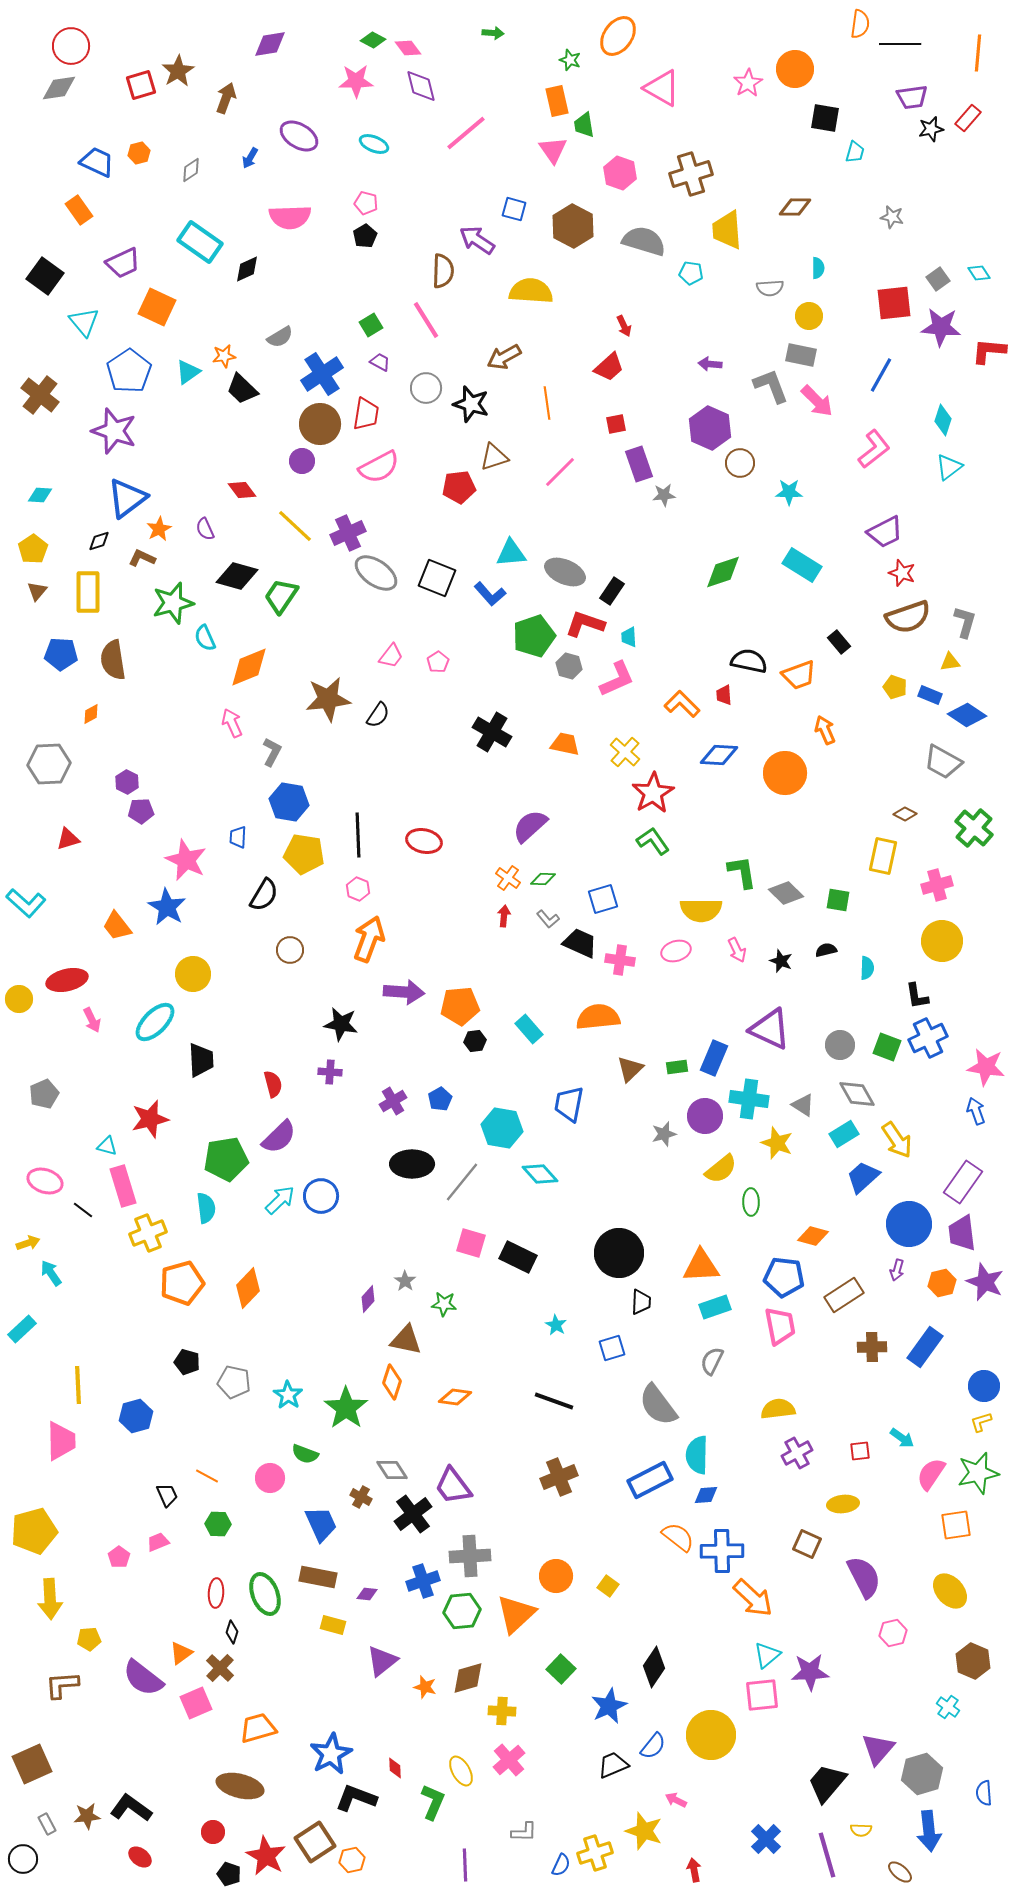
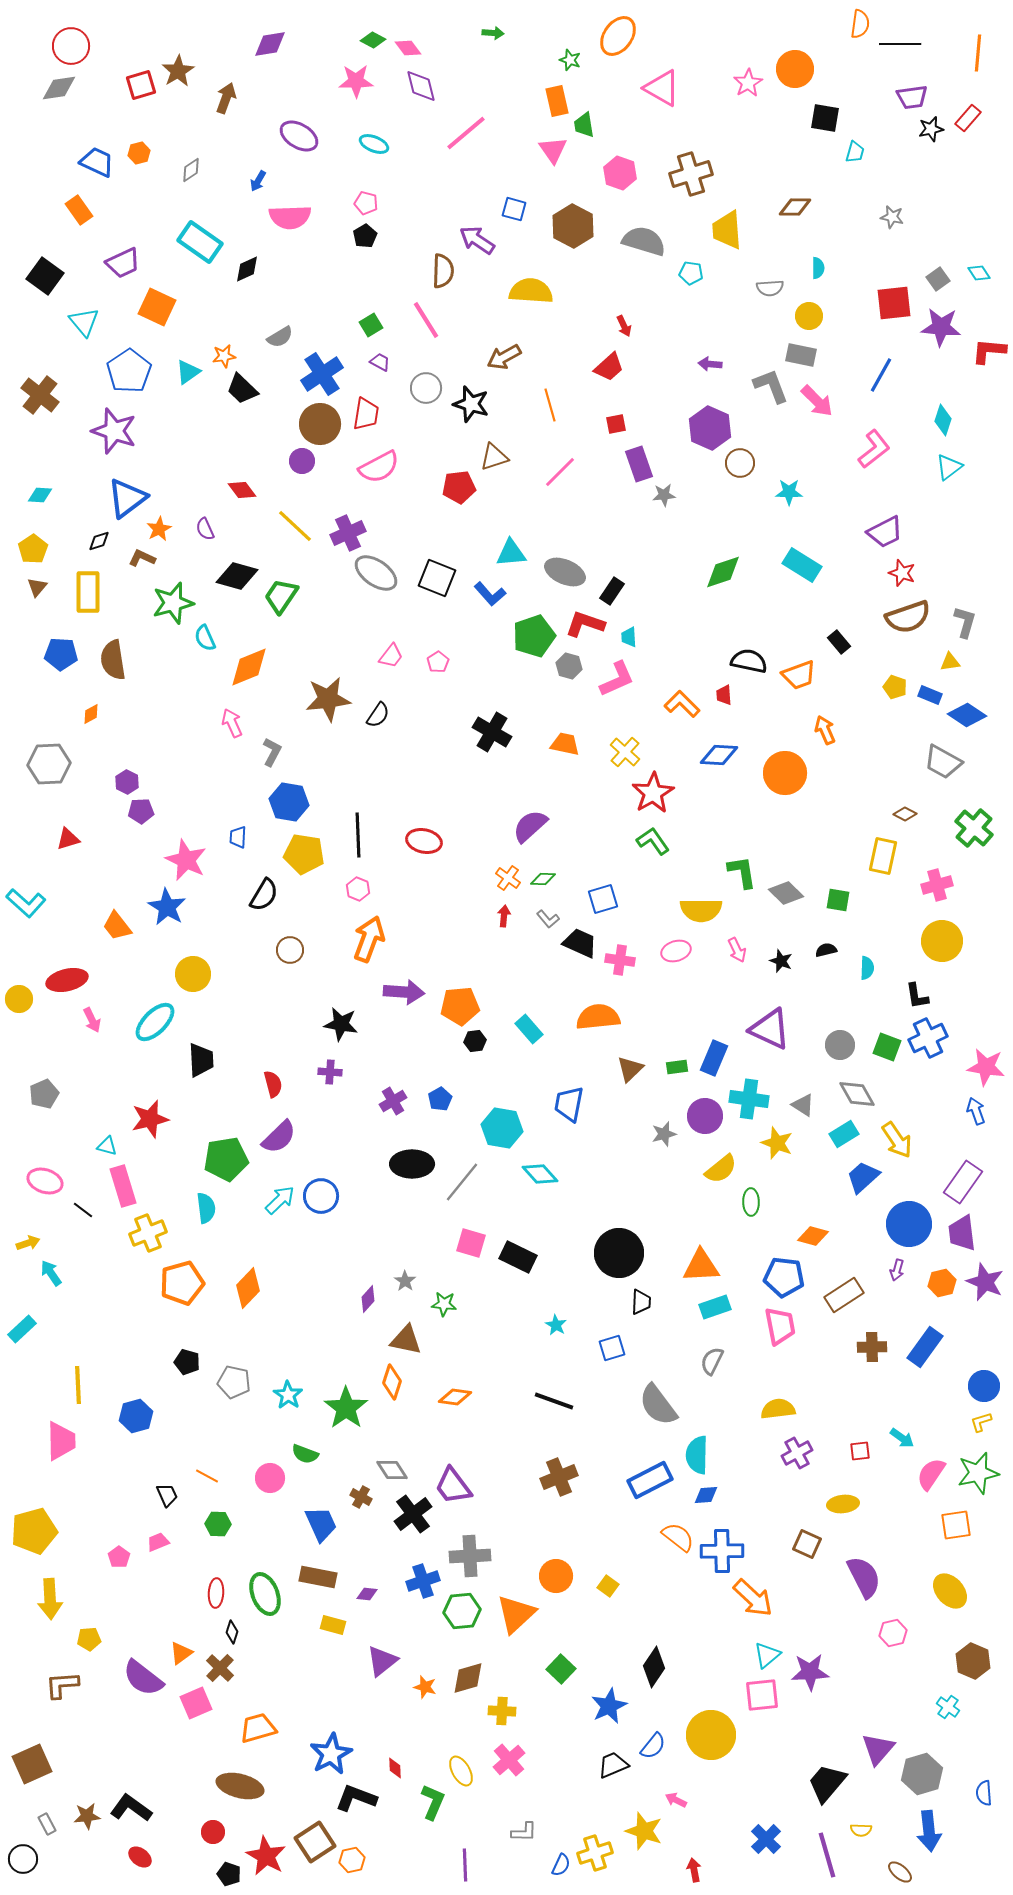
blue arrow at (250, 158): moved 8 px right, 23 px down
orange line at (547, 403): moved 3 px right, 2 px down; rotated 8 degrees counterclockwise
brown triangle at (37, 591): moved 4 px up
